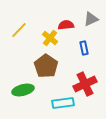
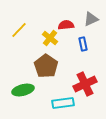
blue rectangle: moved 1 px left, 4 px up
